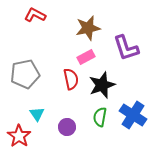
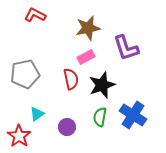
cyan triangle: rotated 28 degrees clockwise
